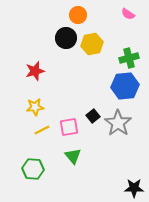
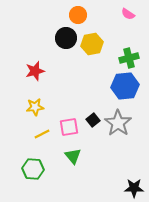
black square: moved 4 px down
yellow line: moved 4 px down
